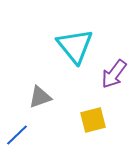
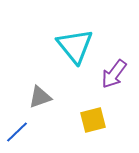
blue line: moved 3 px up
